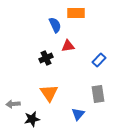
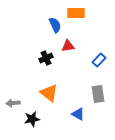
orange triangle: rotated 18 degrees counterclockwise
gray arrow: moved 1 px up
blue triangle: rotated 40 degrees counterclockwise
